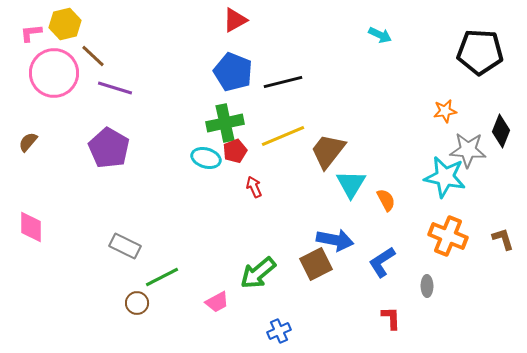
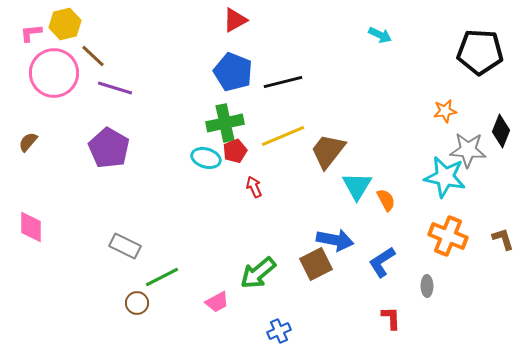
cyan triangle: moved 6 px right, 2 px down
